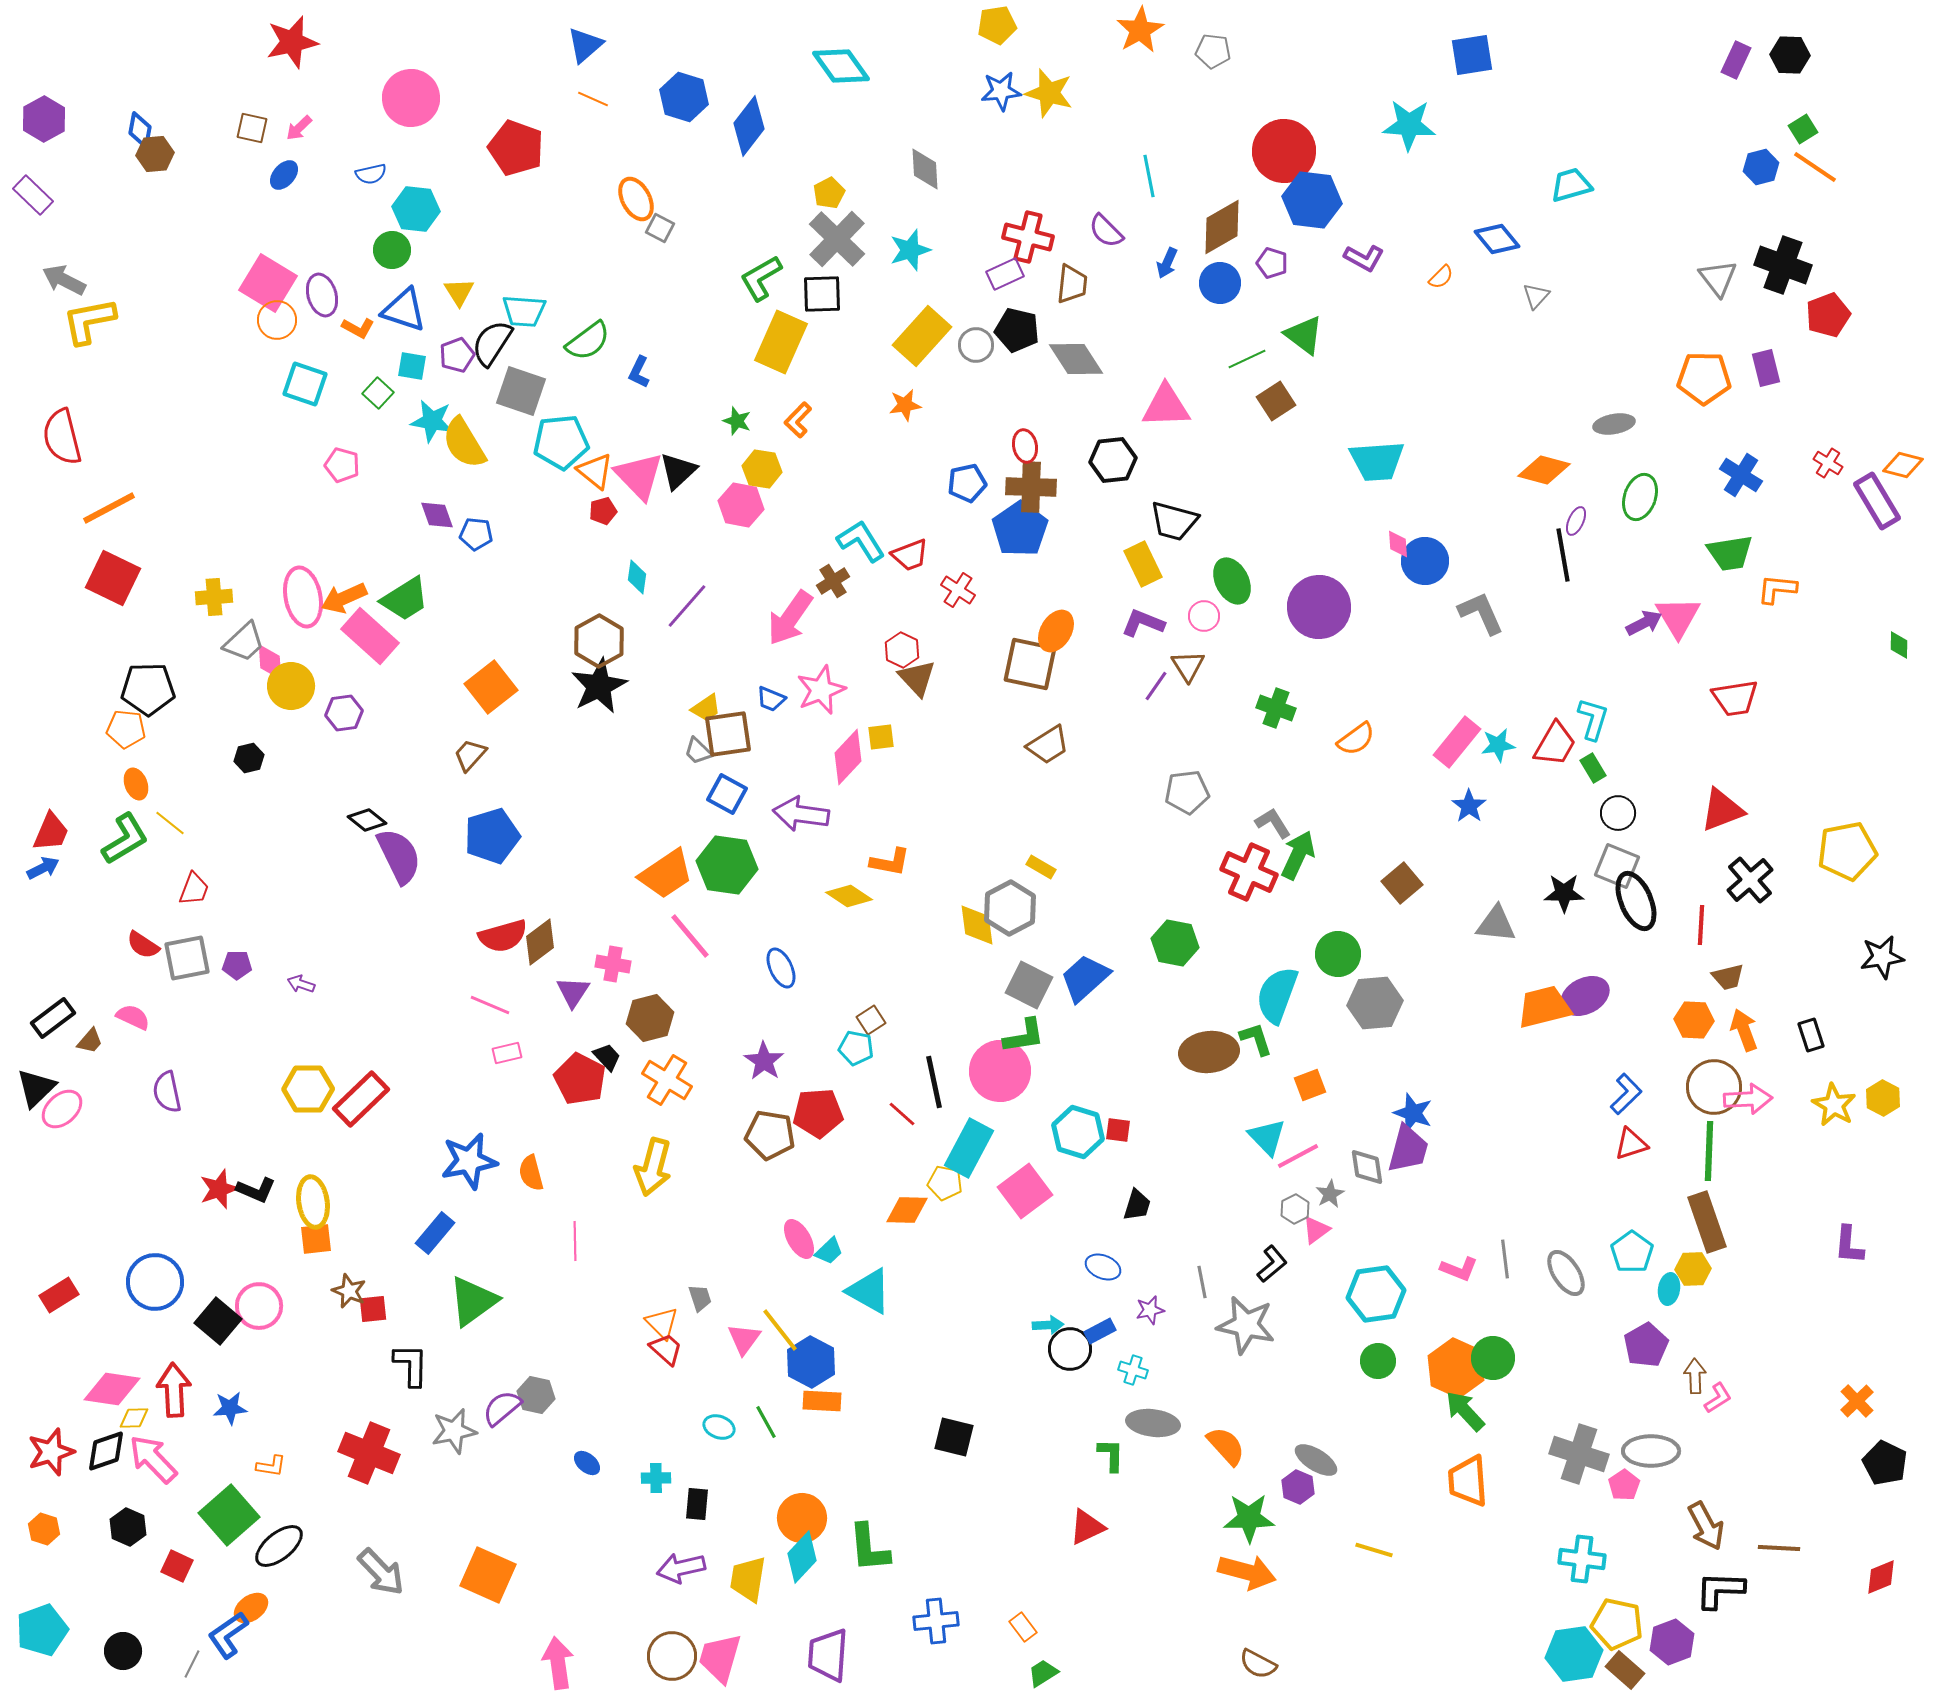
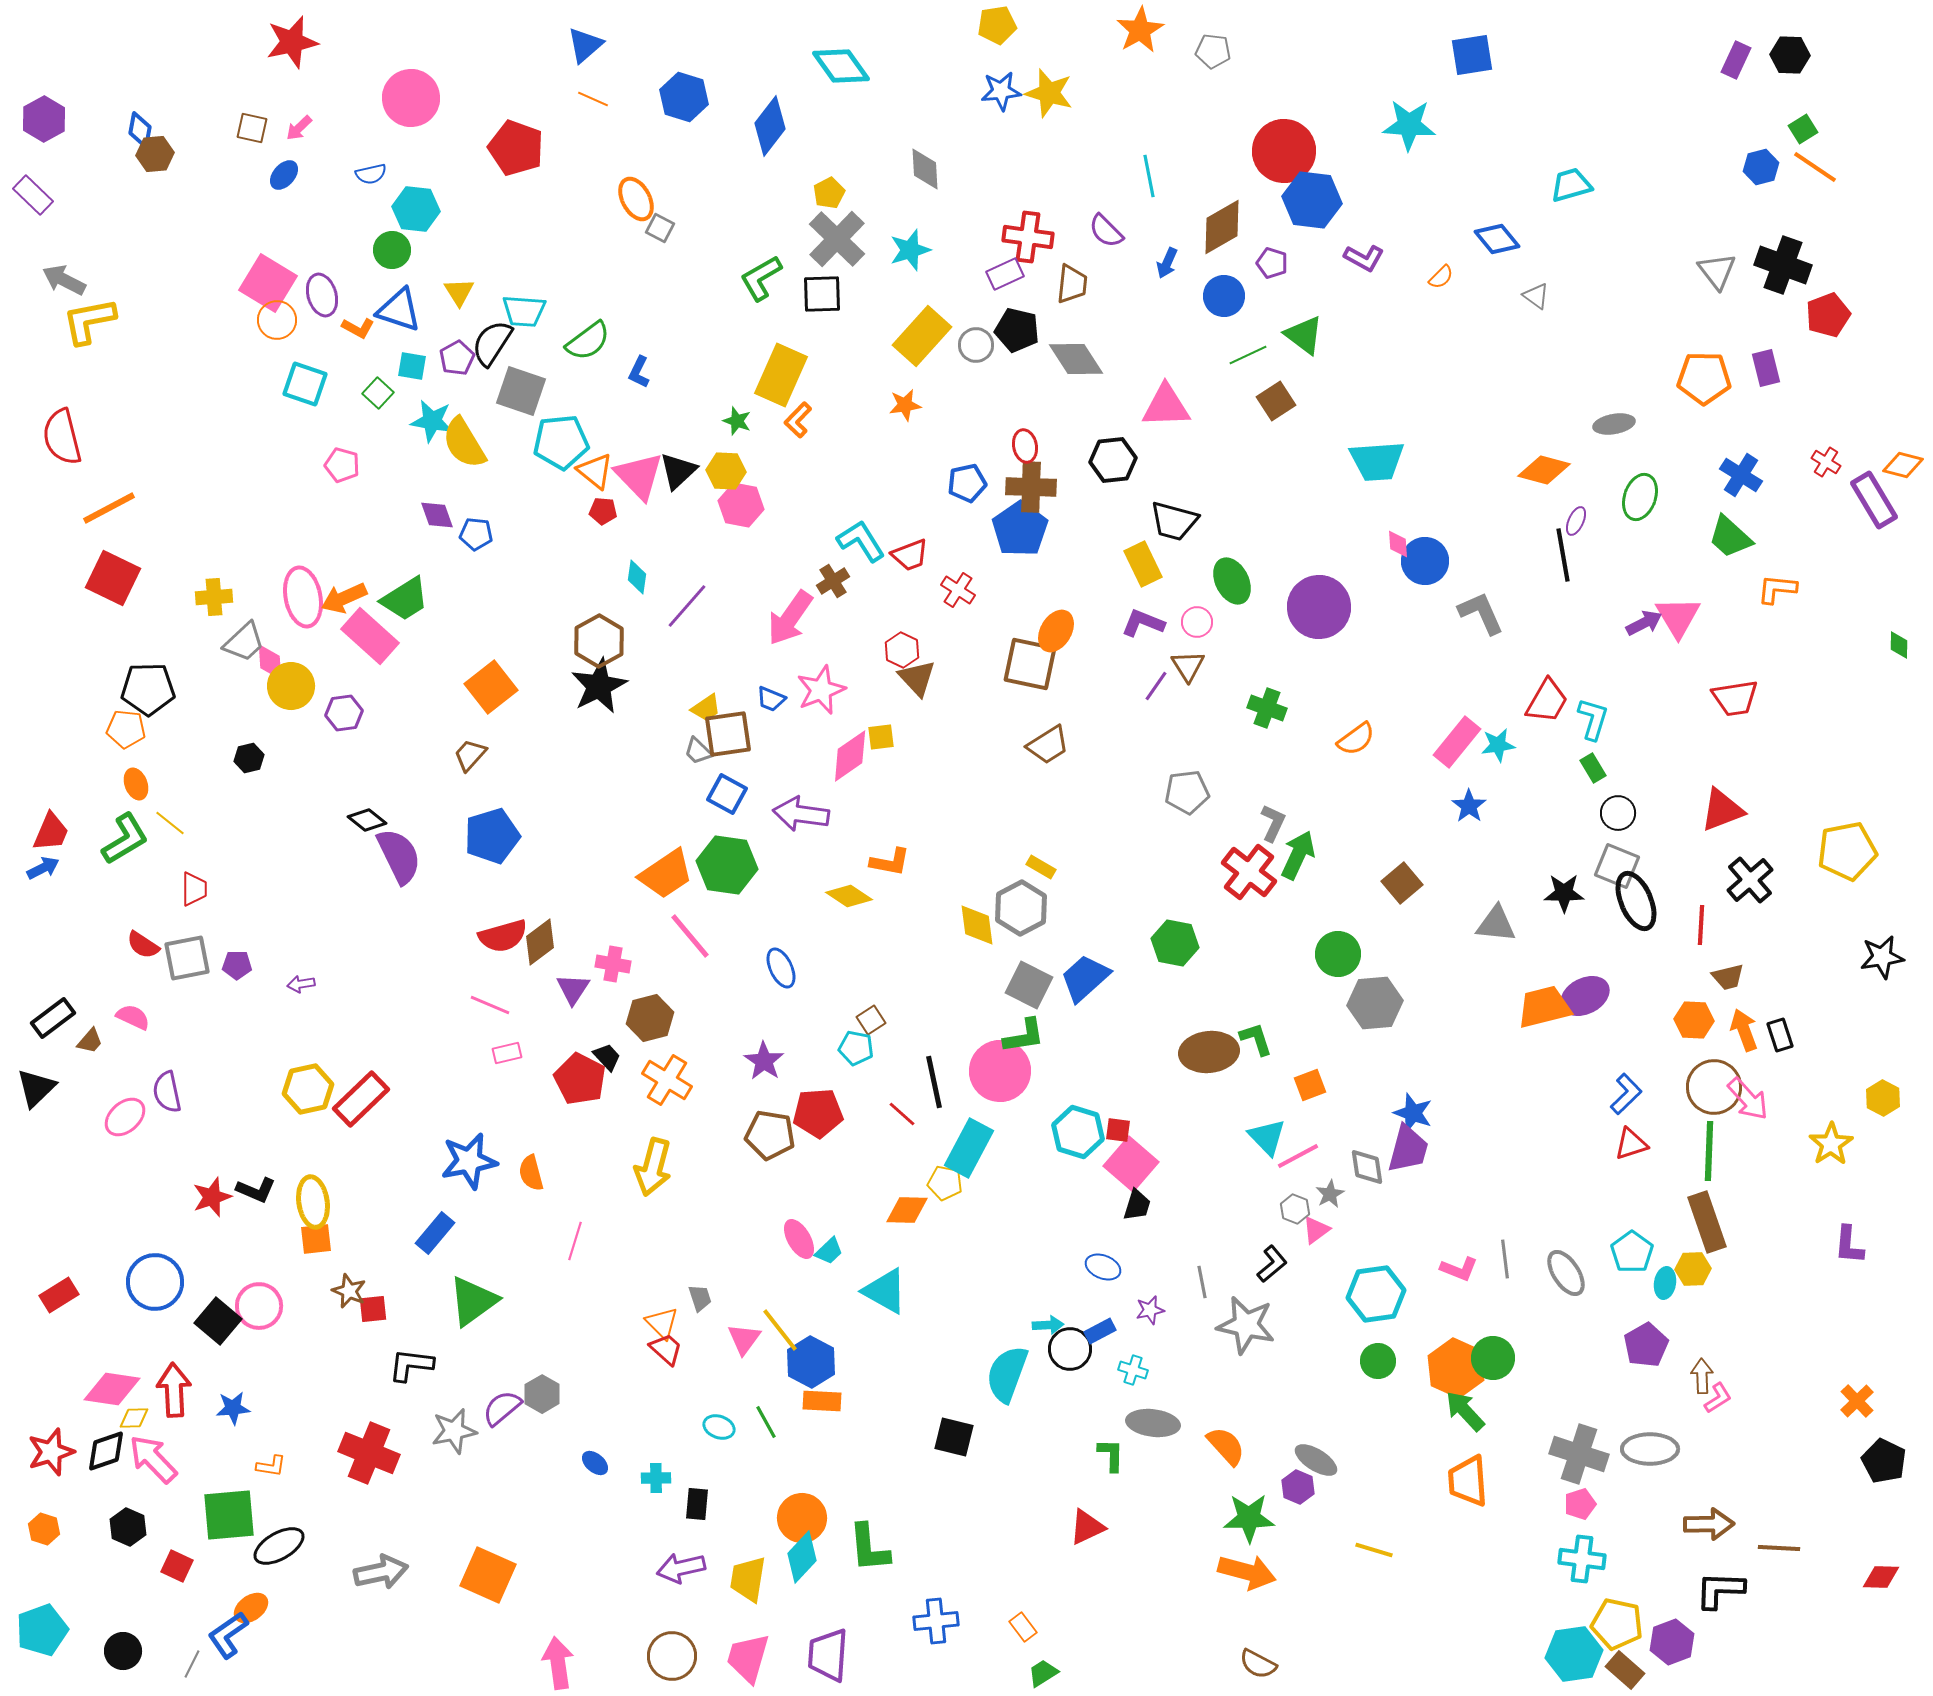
blue diamond at (749, 126): moved 21 px right
red cross at (1028, 237): rotated 6 degrees counterclockwise
gray triangle at (1718, 278): moved 1 px left, 7 px up
blue circle at (1220, 283): moved 4 px right, 13 px down
gray triangle at (1536, 296): rotated 36 degrees counterclockwise
blue triangle at (404, 310): moved 5 px left
yellow rectangle at (781, 342): moved 33 px down
purple pentagon at (457, 355): moved 3 px down; rotated 8 degrees counterclockwise
green line at (1247, 359): moved 1 px right, 4 px up
red cross at (1828, 463): moved 2 px left, 1 px up
yellow hexagon at (762, 469): moved 36 px left, 2 px down; rotated 6 degrees counterclockwise
purple rectangle at (1877, 501): moved 3 px left, 1 px up
red pentagon at (603, 511): rotated 20 degrees clockwise
green trapezoid at (1730, 553): moved 16 px up; rotated 51 degrees clockwise
pink circle at (1204, 616): moved 7 px left, 6 px down
green cross at (1276, 708): moved 9 px left
red trapezoid at (1555, 744): moved 8 px left, 43 px up
pink diamond at (848, 757): moved 2 px right, 1 px up; rotated 12 degrees clockwise
gray L-shape at (1273, 823): rotated 57 degrees clockwise
red cross at (1249, 872): rotated 14 degrees clockwise
red trapezoid at (194, 889): rotated 21 degrees counterclockwise
gray hexagon at (1010, 908): moved 11 px right
purple arrow at (301, 984): rotated 28 degrees counterclockwise
purple triangle at (573, 992): moved 3 px up
cyan semicircle at (1277, 995): moved 270 px left, 379 px down
black rectangle at (1811, 1035): moved 31 px left
yellow hexagon at (308, 1089): rotated 12 degrees counterclockwise
pink arrow at (1748, 1099): rotated 51 degrees clockwise
yellow star at (1834, 1105): moved 3 px left, 39 px down; rotated 9 degrees clockwise
pink ellipse at (62, 1109): moved 63 px right, 8 px down
red star at (219, 1189): moved 7 px left, 8 px down
pink square at (1025, 1191): moved 106 px right, 27 px up; rotated 12 degrees counterclockwise
gray hexagon at (1295, 1209): rotated 12 degrees counterclockwise
pink line at (575, 1241): rotated 18 degrees clockwise
cyan ellipse at (1669, 1289): moved 4 px left, 6 px up
cyan triangle at (869, 1291): moved 16 px right
black L-shape at (411, 1365): rotated 84 degrees counterclockwise
brown arrow at (1695, 1376): moved 7 px right
gray hexagon at (536, 1395): moved 6 px right, 1 px up; rotated 18 degrees clockwise
blue star at (230, 1408): moved 3 px right
gray ellipse at (1651, 1451): moved 1 px left, 2 px up
blue ellipse at (587, 1463): moved 8 px right
black pentagon at (1885, 1463): moved 1 px left, 2 px up
pink pentagon at (1624, 1485): moved 44 px left, 19 px down; rotated 16 degrees clockwise
green square at (229, 1515): rotated 36 degrees clockwise
brown arrow at (1706, 1526): moved 3 px right, 2 px up; rotated 63 degrees counterclockwise
black ellipse at (279, 1546): rotated 9 degrees clockwise
gray arrow at (381, 1572): rotated 58 degrees counterclockwise
red diamond at (1881, 1577): rotated 24 degrees clockwise
pink trapezoid at (720, 1658): moved 28 px right
